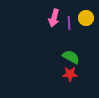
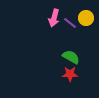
purple line: moved 1 px right; rotated 48 degrees counterclockwise
